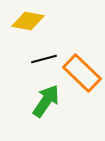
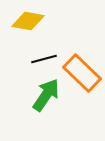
green arrow: moved 6 px up
